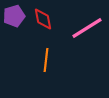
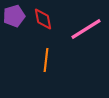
pink line: moved 1 px left, 1 px down
